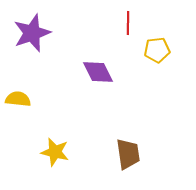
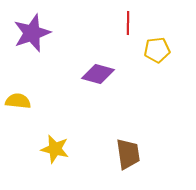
purple diamond: moved 2 px down; rotated 48 degrees counterclockwise
yellow semicircle: moved 2 px down
yellow star: moved 3 px up
